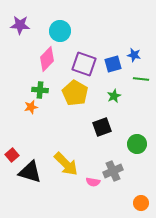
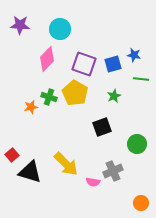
cyan circle: moved 2 px up
green cross: moved 9 px right, 7 px down; rotated 14 degrees clockwise
